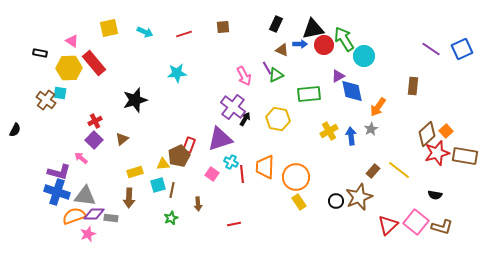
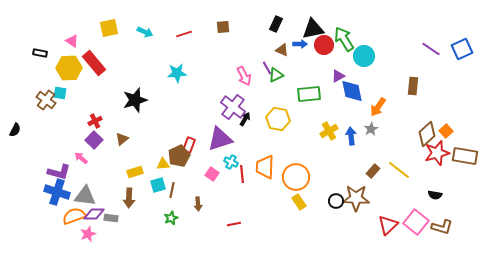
brown star at (359, 197): moved 3 px left, 1 px down; rotated 24 degrees clockwise
